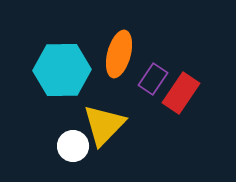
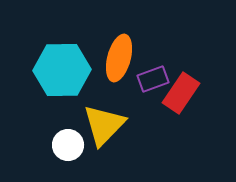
orange ellipse: moved 4 px down
purple rectangle: rotated 36 degrees clockwise
white circle: moved 5 px left, 1 px up
